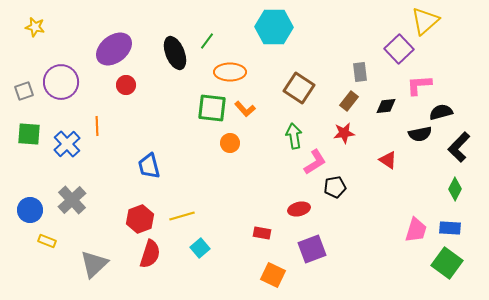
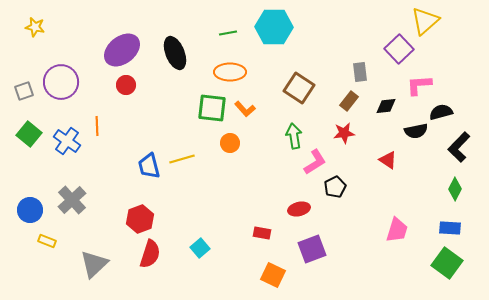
green line at (207, 41): moved 21 px right, 8 px up; rotated 42 degrees clockwise
purple ellipse at (114, 49): moved 8 px right, 1 px down
green square at (29, 134): rotated 35 degrees clockwise
black semicircle at (420, 134): moved 4 px left, 3 px up
blue cross at (67, 144): moved 3 px up; rotated 12 degrees counterclockwise
black pentagon at (335, 187): rotated 15 degrees counterclockwise
yellow line at (182, 216): moved 57 px up
pink trapezoid at (416, 230): moved 19 px left
